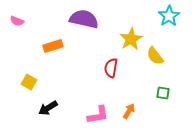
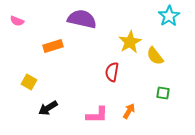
purple semicircle: moved 2 px left
yellow star: moved 1 px left, 3 px down
red semicircle: moved 1 px right, 4 px down
pink L-shape: moved 1 px left; rotated 10 degrees clockwise
